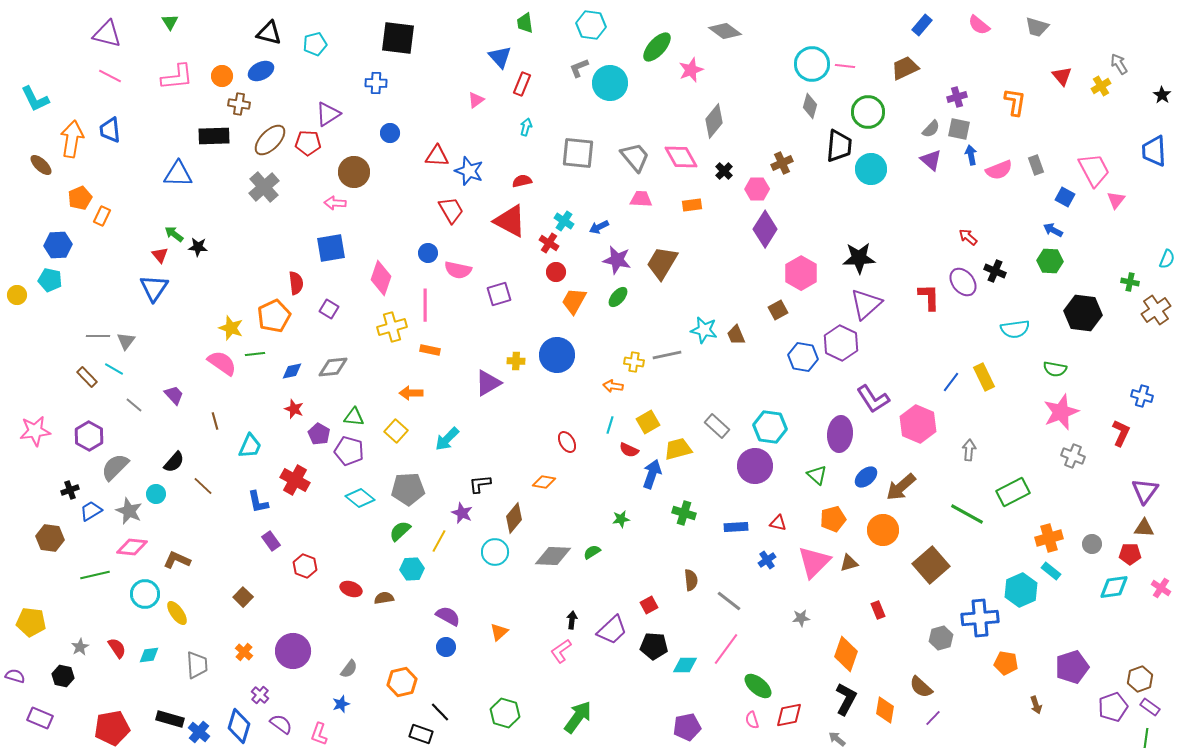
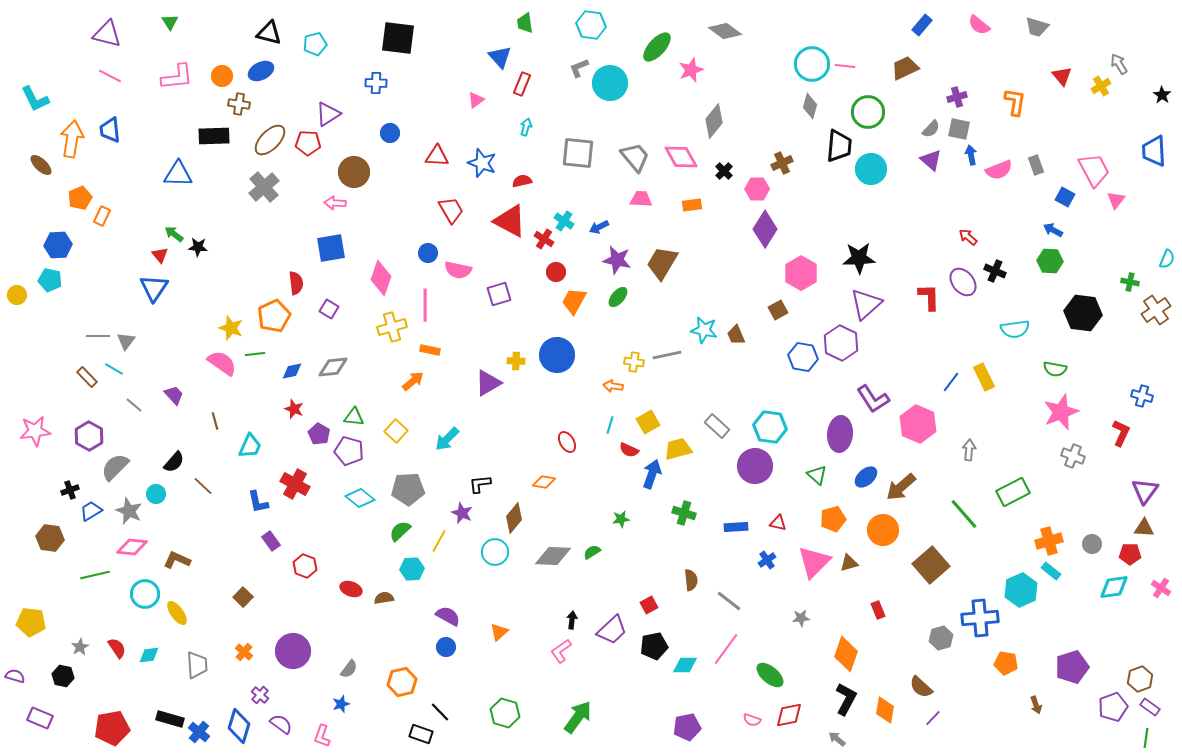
blue star at (469, 171): moved 13 px right, 8 px up
red cross at (549, 243): moved 5 px left, 4 px up
orange arrow at (411, 393): moved 2 px right, 12 px up; rotated 140 degrees clockwise
red cross at (295, 480): moved 4 px down
green line at (967, 514): moved 3 px left; rotated 20 degrees clockwise
orange cross at (1049, 538): moved 3 px down
black pentagon at (654, 646): rotated 16 degrees counterclockwise
green ellipse at (758, 686): moved 12 px right, 11 px up
pink semicircle at (752, 720): rotated 54 degrees counterclockwise
pink L-shape at (319, 734): moved 3 px right, 2 px down
